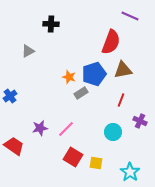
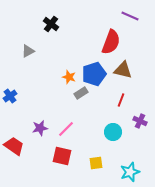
black cross: rotated 35 degrees clockwise
brown triangle: rotated 24 degrees clockwise
red square: moved 11 px left, 1 px up; rotated 18 degrees counterclockwise
yellow square: rotated 16 degrees counterclockwise
cyan star: rotated 18 degrees clockwise
